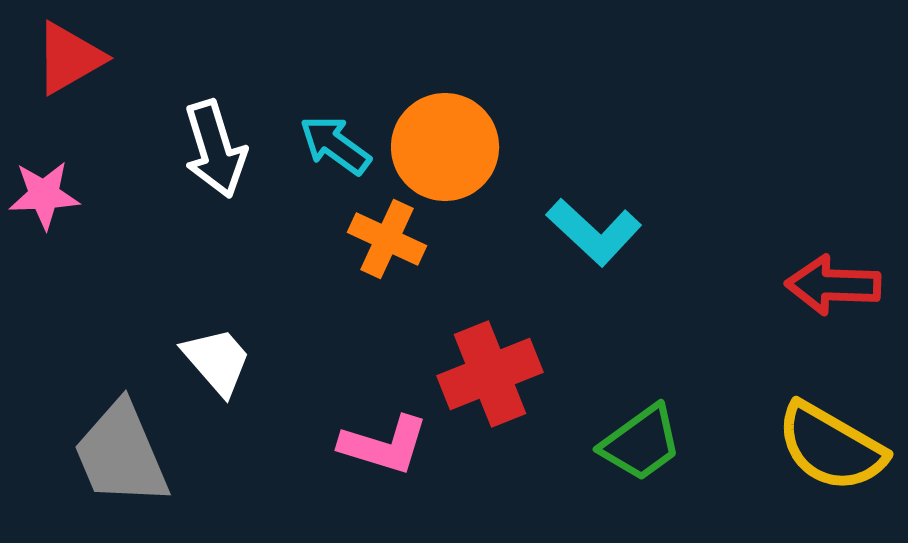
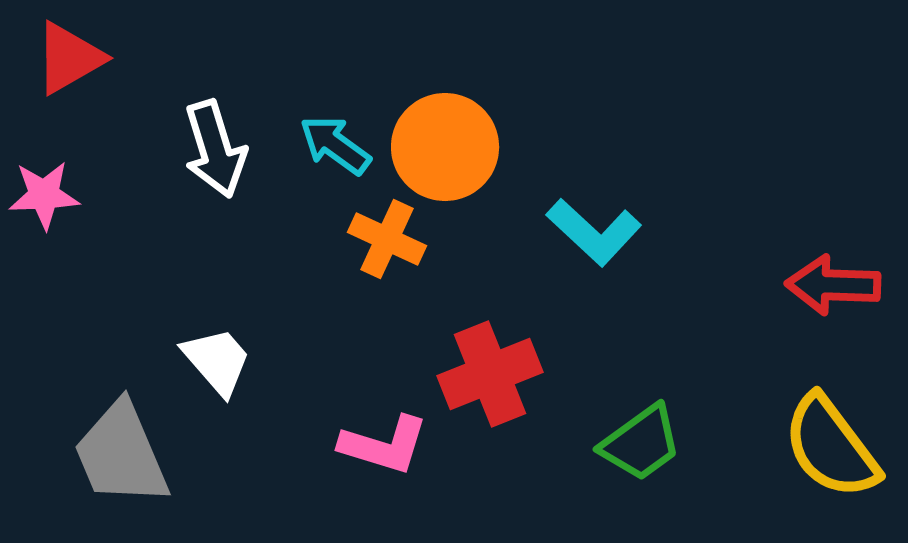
yellow semicircle: rotated 23 degrees clockwise
